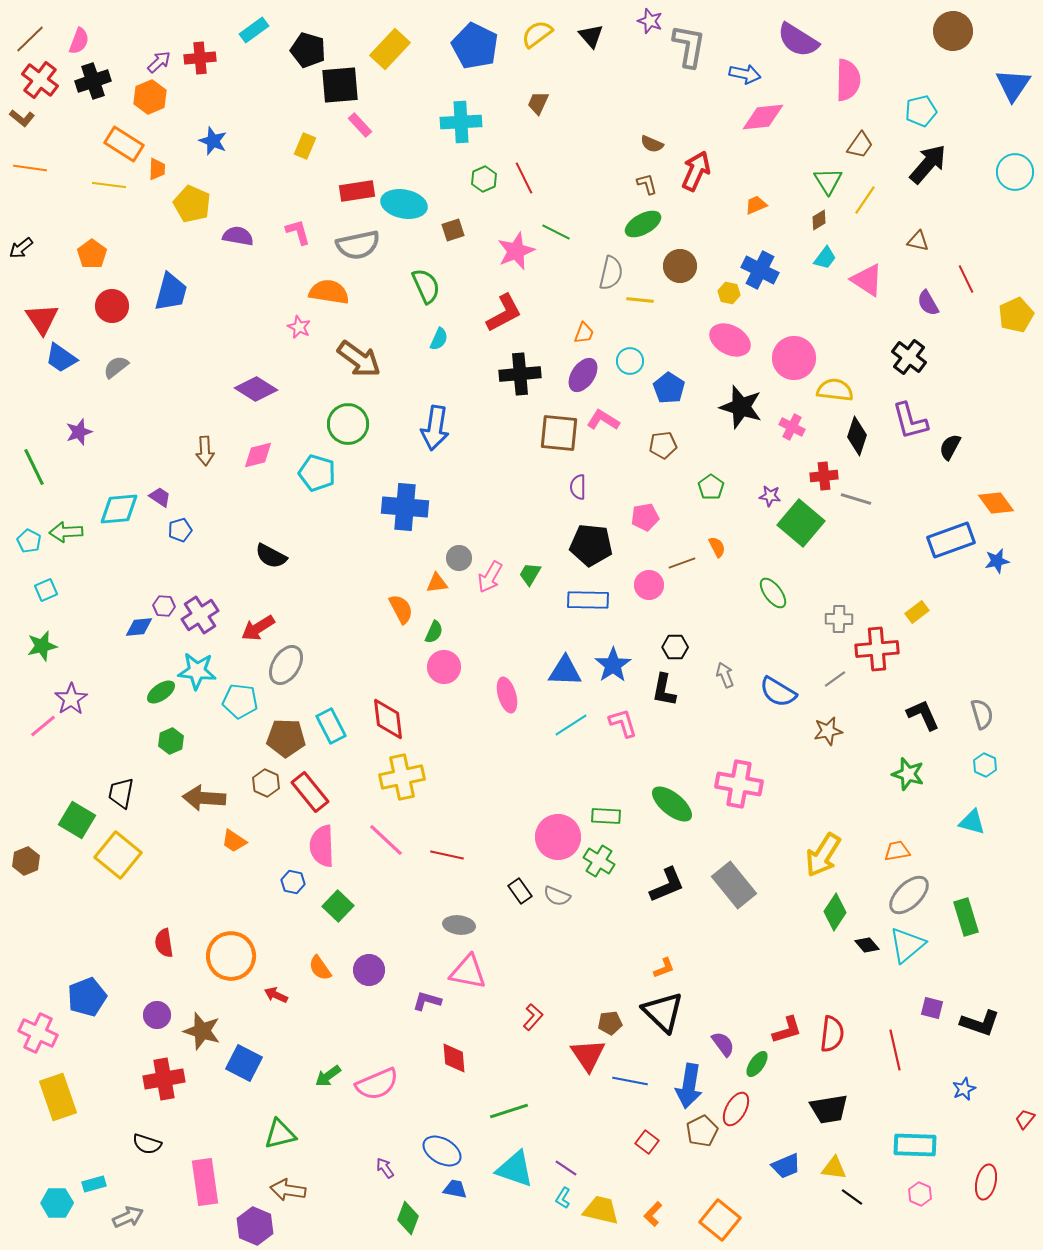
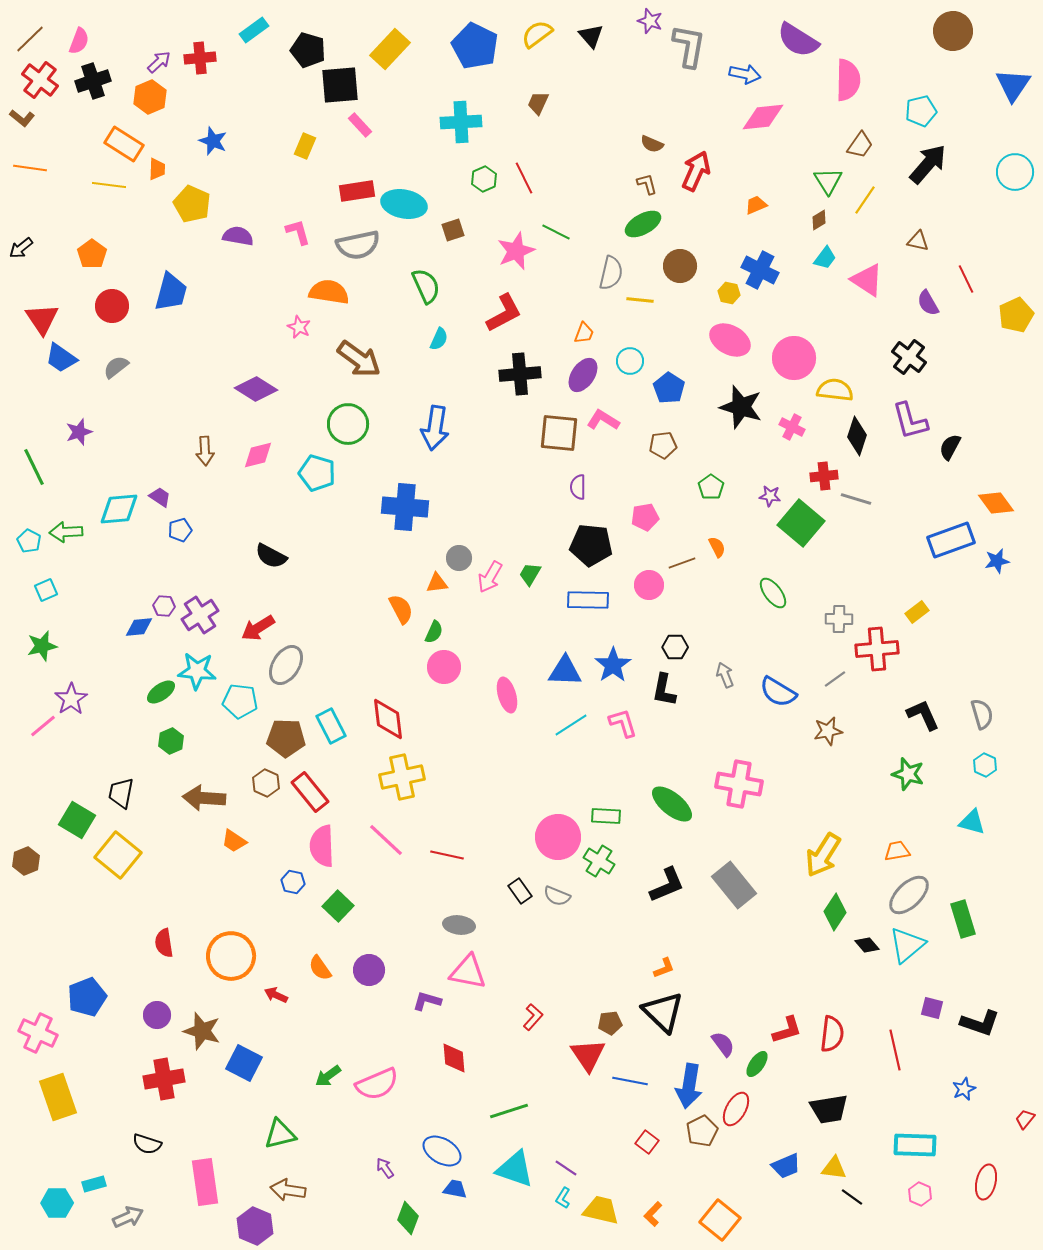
green rectangle at (966, 917): moved 3 px left, 2 px down
